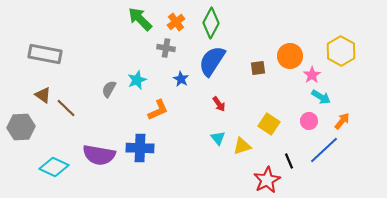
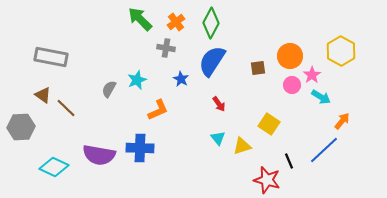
gray rectangle: moved 6 px right, 3 px down
pink circle: moved 17 px left, 36 px up
red star: rotated 28 degrees counterclockwise
